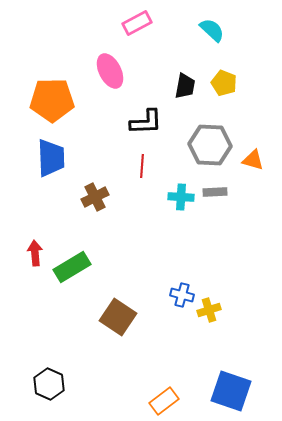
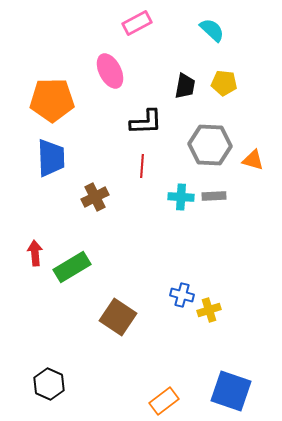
yellow pentagon: rotated 15 degrees counterclockwise
gray rectangle: moved 1 px left, 4 px down
